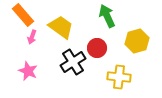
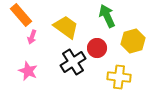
orange rectangle: moved 2 px left
yellow trapezoid: moved 5 px right
yellow hexagon: moved 4 px left
